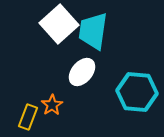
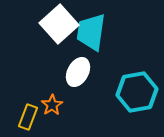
cyan trapezoid: moved 2 px left, 1 px down
white ellipse: moved 4 px left; rotated 12 degrees counterclockwise
cyan hexagon: rotated 15 degrees counterclockwise
